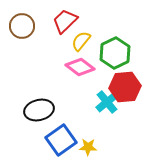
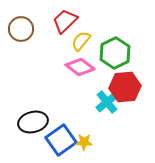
brown circle: moved 1 px left, 3 px down
black ellipse: moved 6 px left, 12 px down
yellow star: moved 4 px left, 5 px up
